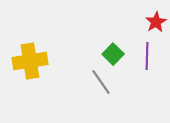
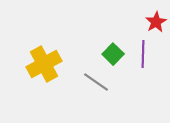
purple line: moved 4 px left, 2 px up
yellow cross: moved 14 px right, 3 px down; rotated 20 degrees counterclockwise
gray line: moved 5 px left; rotated 20 degrees counterclockwise
